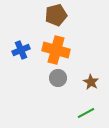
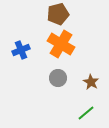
brown pentagon: moved 2 px right, 1 px up
orange cross: moved 5 px right, 6 px up; rotated 16 degrees clockwise
green line: rotated 12 degrees counterclockwise
